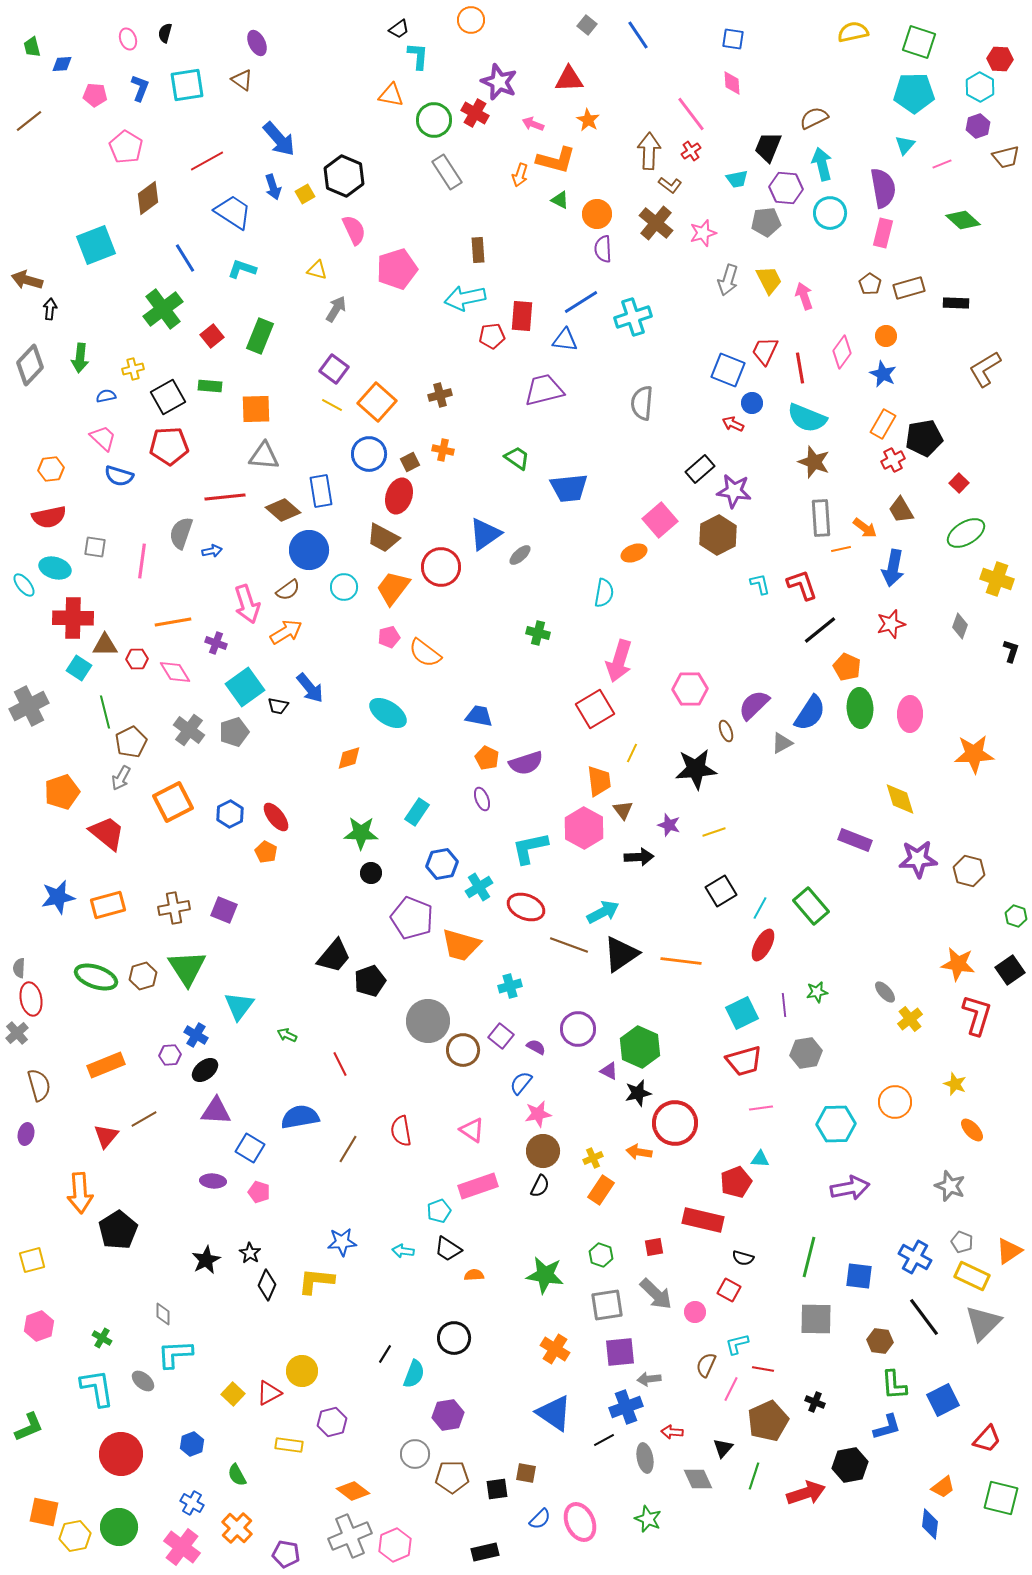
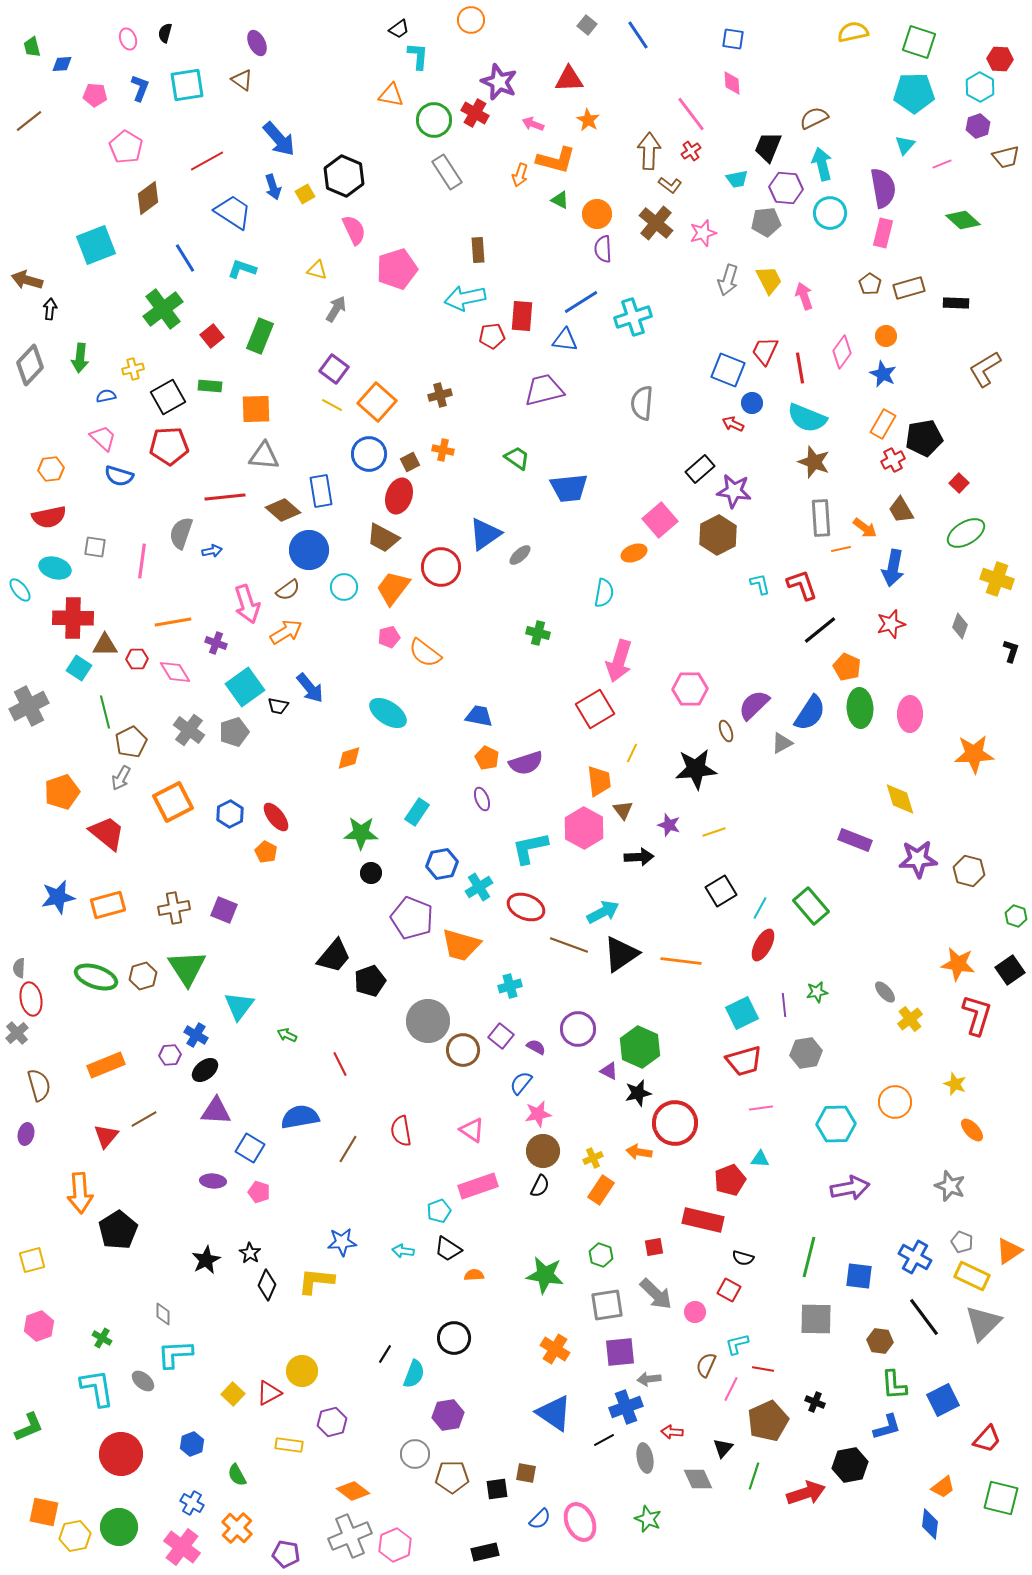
cyan ellipse at (24, 585): moved 4 px left, 5 px down
red pentagon at (736, 1182): moved 6 px left, 2 px up
